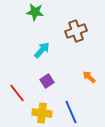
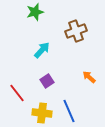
green star: rotated 24 degrees counterclockwise
blue line: moved 2 px left, 1 px up
